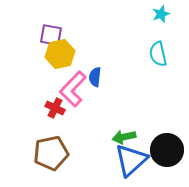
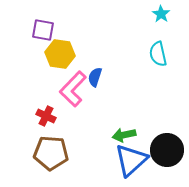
cyan star: rotated 18 degrees counterclockwise
purple square: moved 8 px left, 5 px up
yellow hexagon: rotated 20 degrees clockwise
blue semicircle: rotated 12 degrees clockwise
red cross: moved 9 px left, 8 px down
green arrow: moved 2 px up
brown pentagon: rotated 16 degrees clockwise
